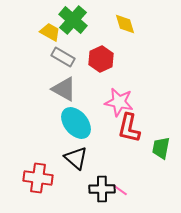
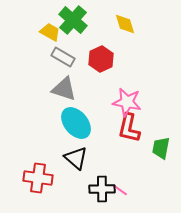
gray triangle: rotated 12 degrees counterclockwise
pink star: moved 8 px right
